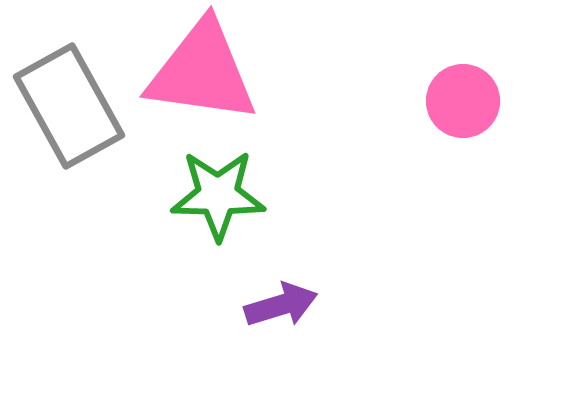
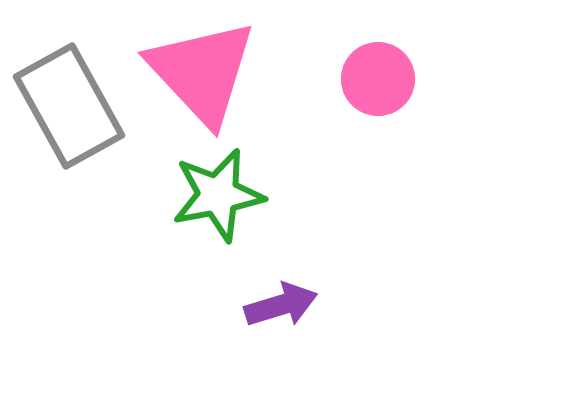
pink triangle: rotated 39 degrees clockwise
pink circle: moved 85 px left, 22 px up
green star: rotated 12 degrees counterclockwise
